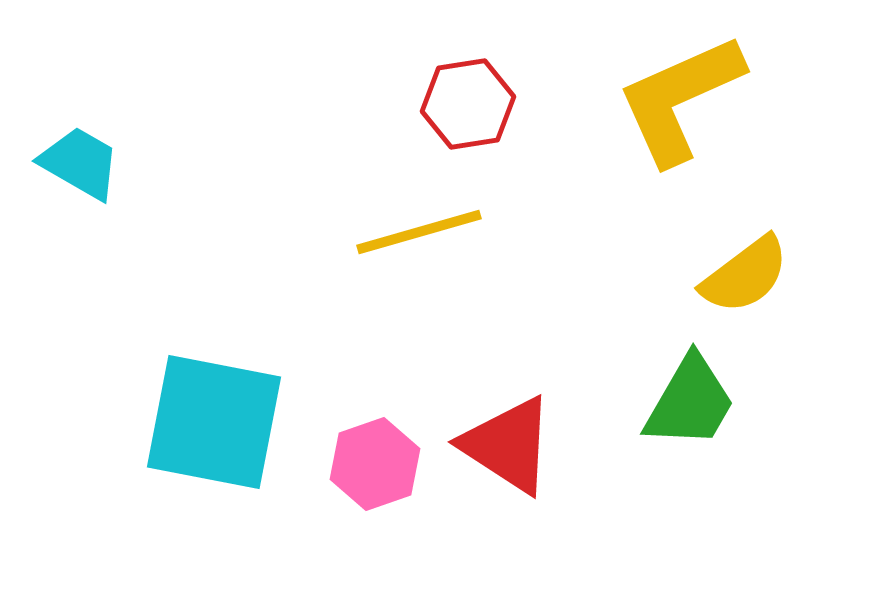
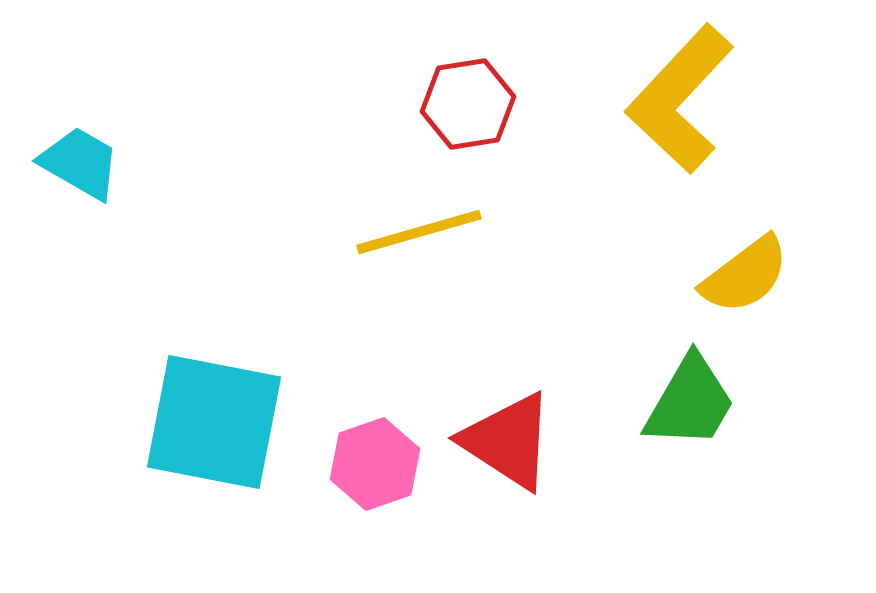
yellow L-shape: rotated 23 degrees counterclockwise
red triangle: moved 4 px up
